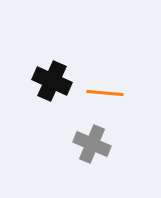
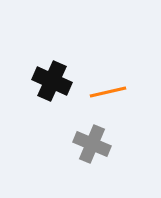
orange line: moved 3 px right, 1 px up; rotated 18 degrees counterclockwise
